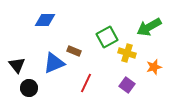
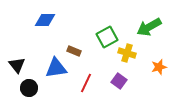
blue triangle: moved 2 px right, 5 px down; rotated 15 degrees clockwise
orange star: moved 5 px right
purple square: moved 8 px left, 4 px up
